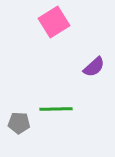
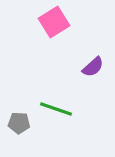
purple semicircle: moved 1 px left
green line: rotated 20 degrees clockwise
